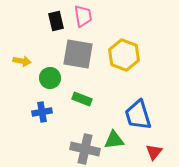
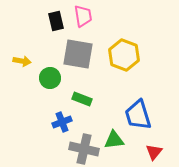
blue cross: moved 20 px right, 10 px down; rotated 12 degrees counterclockwise
gray cross: moved 1 px left
